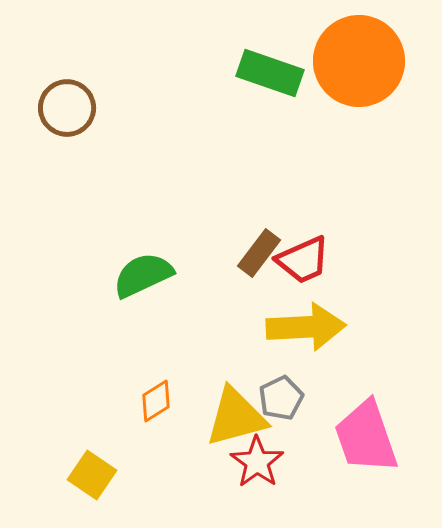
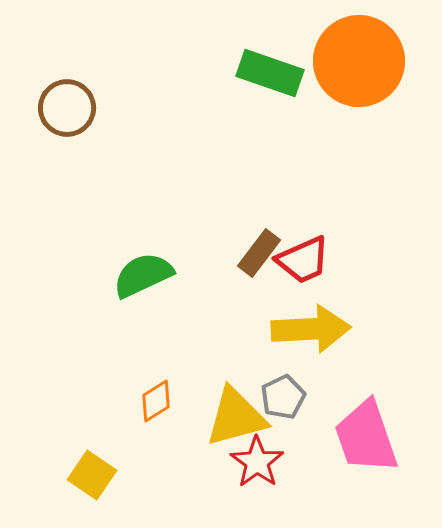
yellow arrow: moved 5 px right, 2 px down
gray pentagon: moved 2 px right, 1 px up
